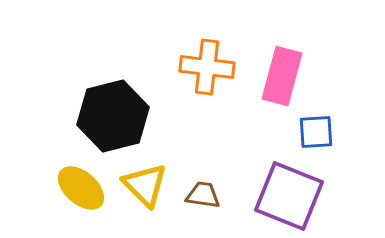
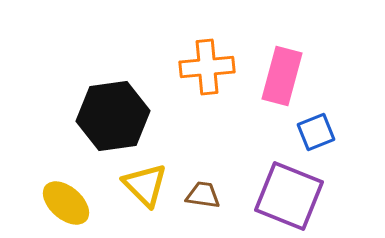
orange cross: rotated 12 degrees counterclockwise
black hexagon: rotated 6 degrees clockwise
blue square: rotated 18 degrees counterclockwise
yellow ellipse: moved 15 px left, 15 px down
